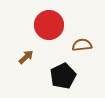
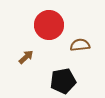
brown semicircle: moved 2 px left
black pentagon: moved 5 px down; rotated 15 degrees clockwise
